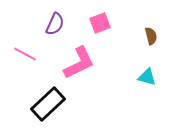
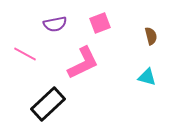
purple semicircle: rotated 55 degrees clockwise
pink L-shape: moved 4 px right
